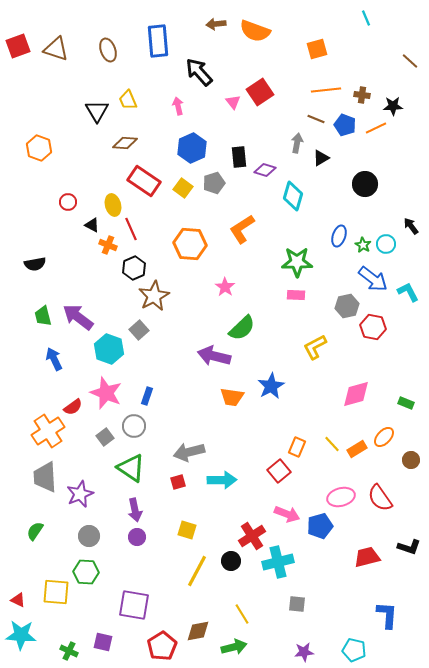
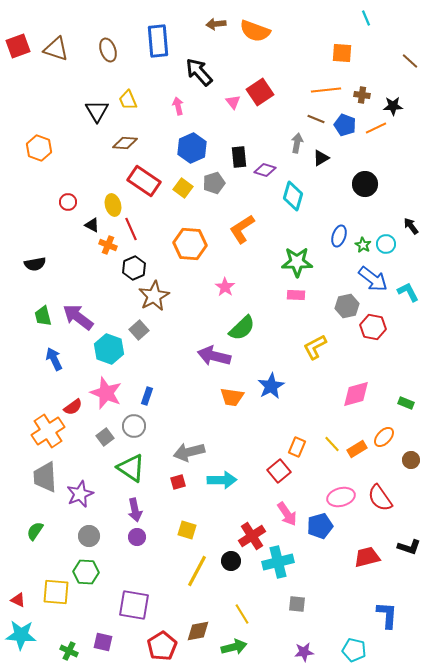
orange square at (317, 49): moved 25 px right, 4 px down; rotated 20 degrees clockwise
pink arrow at (287, 514): rotated 35 degrees clockwise
